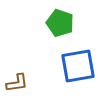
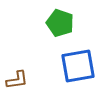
brown L-shape: moved 3 px up
